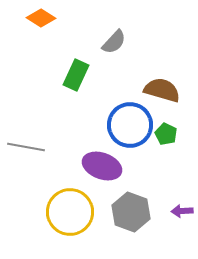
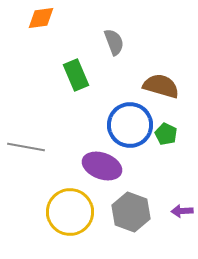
orange diamond: rotated 40 degrees counterclockwise
gray semicircle: rotated 64 degrees counterclockwise
green rectangle: rotated 48 degrees counterclockwise
brown semicircle: moved 1 px left, 4 px up
